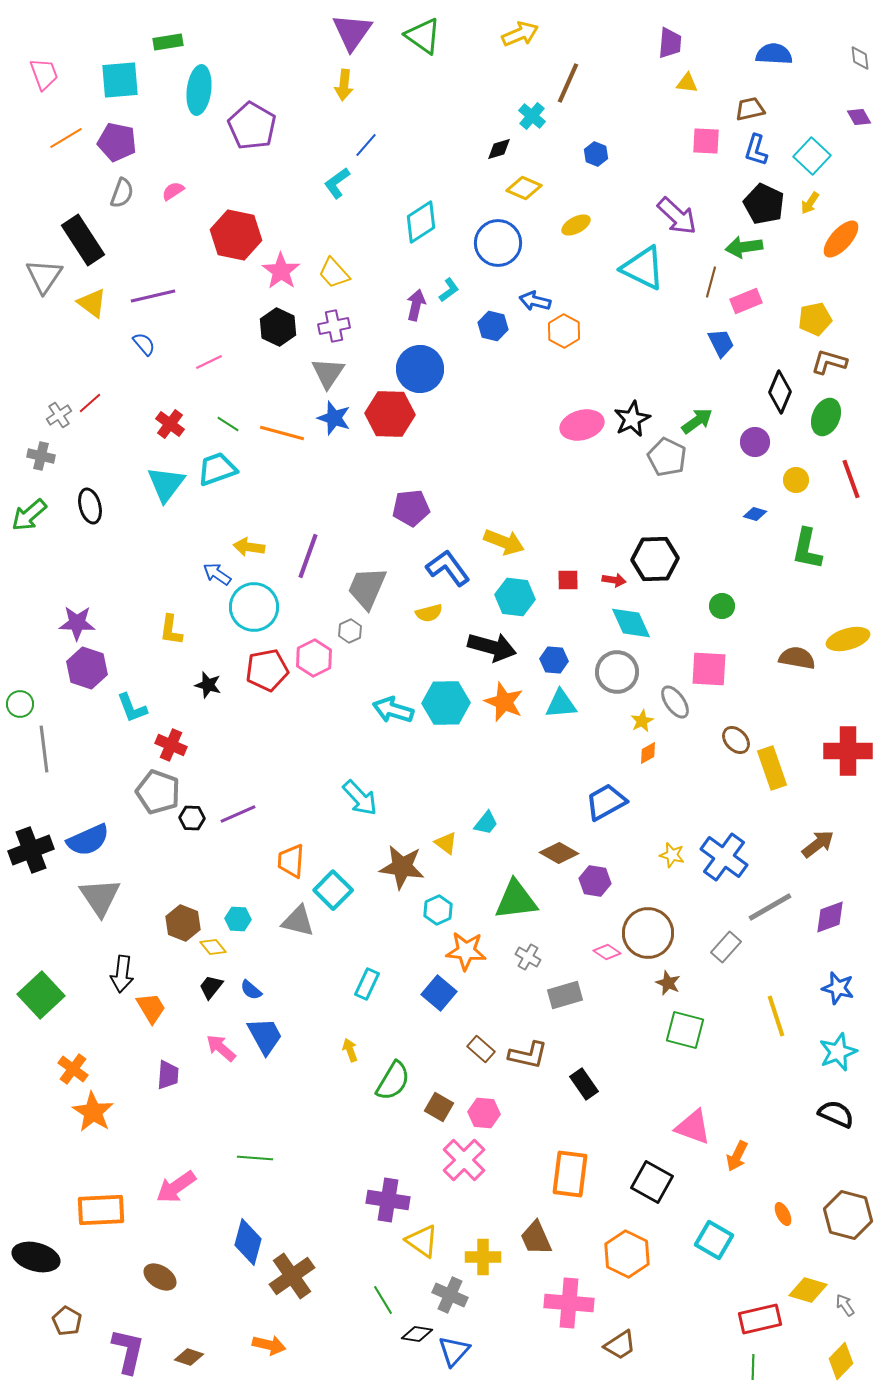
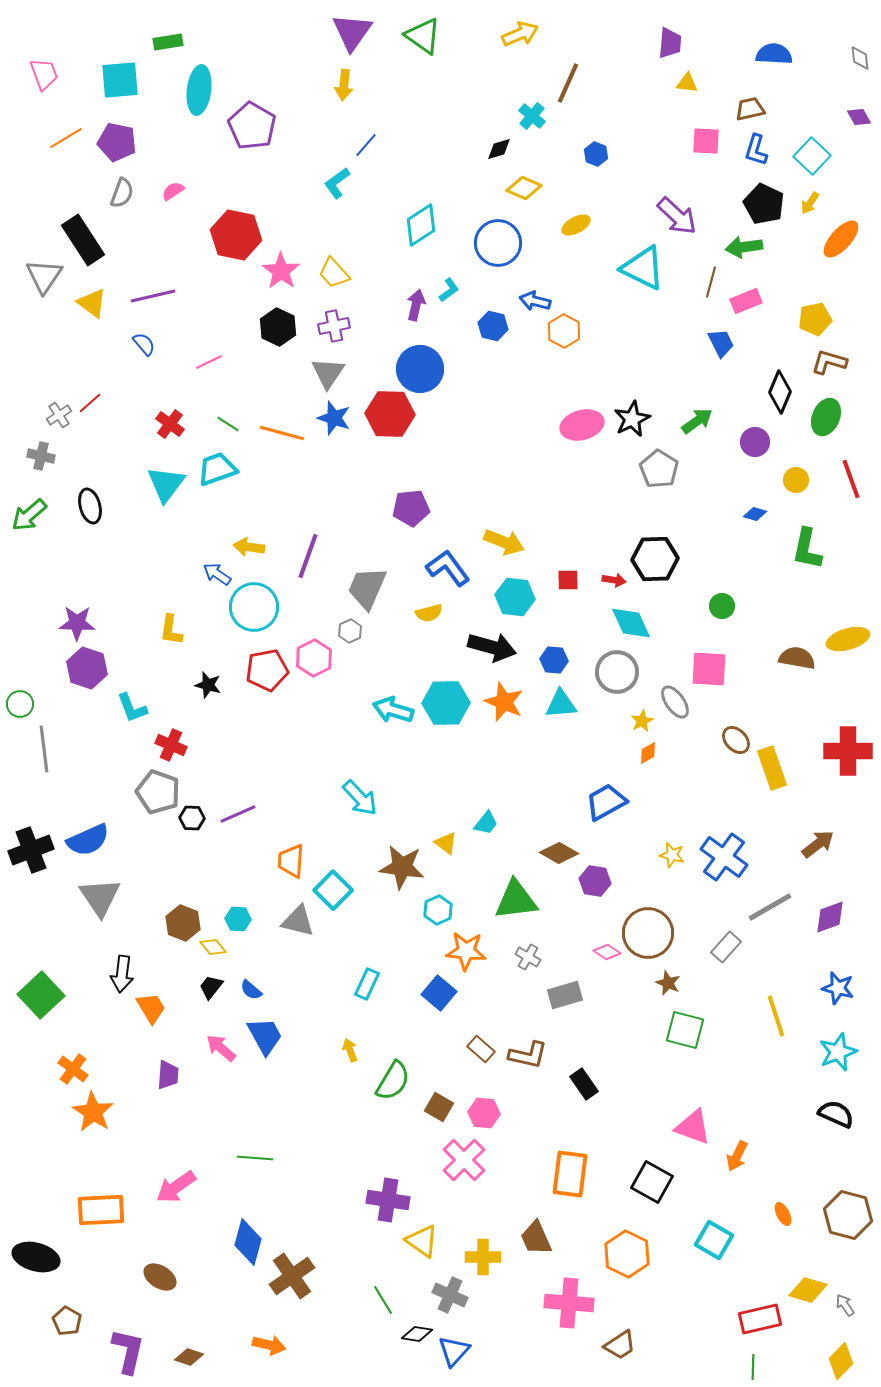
cyan diamond at (421, 222): moved 3 px down
gray pentagon at (667, 457): moved 8 px left, 12 px down; rotated 6 degrees clockwise
